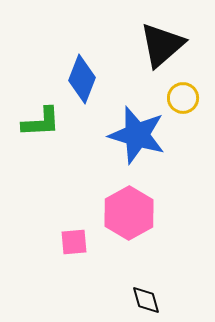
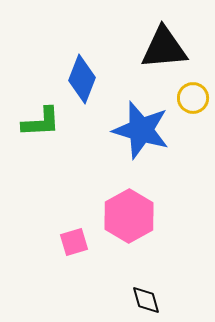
black triangle: moved 2 px right, 3 px down; rotated 36 degrees clockwise
yellow circle: moved 10 px right
blue star: moved 4 px right, 5 px up
pink hexagon: moved 3 px down
pink square: rotated 12 degrees counterclockwise
